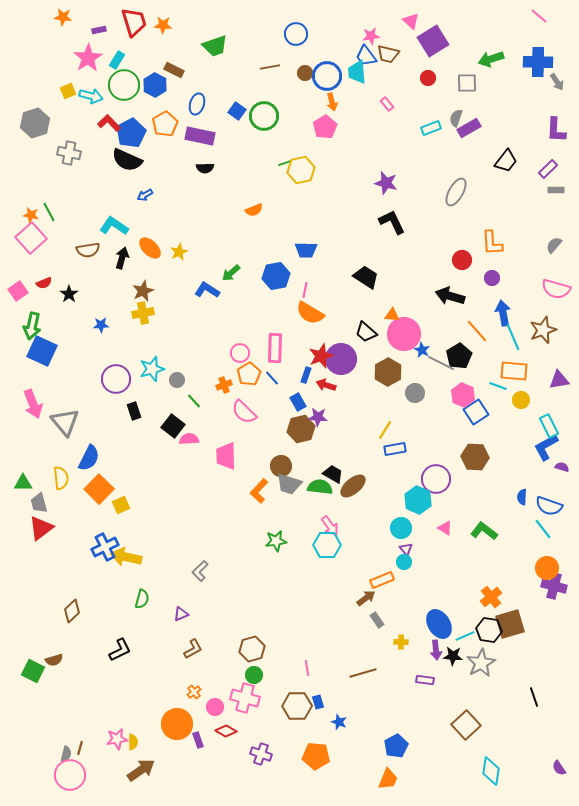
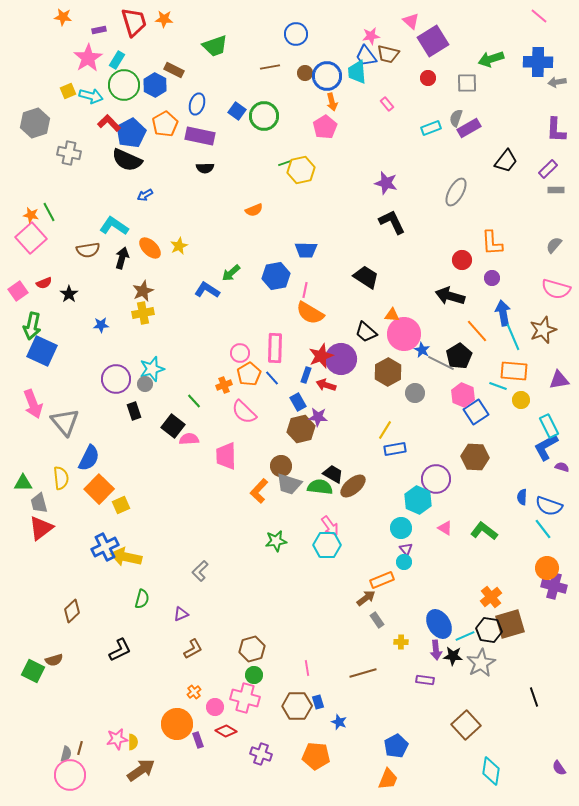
orange star at (163, 25): moved 1 px right, 6 px up
gray arrow at (557, 82): rotated 114 degrees clockwise
yellow star at (179, 252): moved 6 px up
gray circle at (177, 380): moved 32 px left, 4 px down
